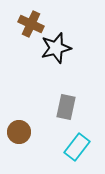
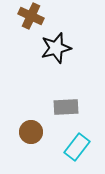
brown cross: moved 8 px up
gray rectangle: rotated 75 degrees clockwise
brown circle: moved 12 px right
